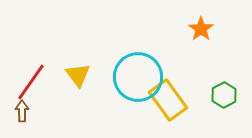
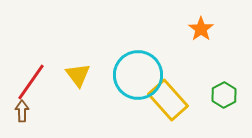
cyan circle: moved 2 px up
yellow rectangle: rotated 6 degrees counterclockwise
